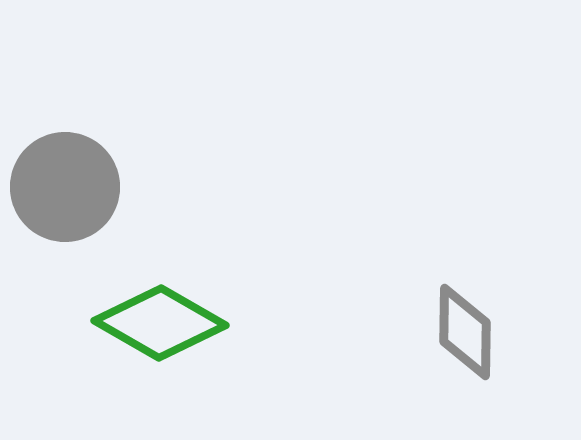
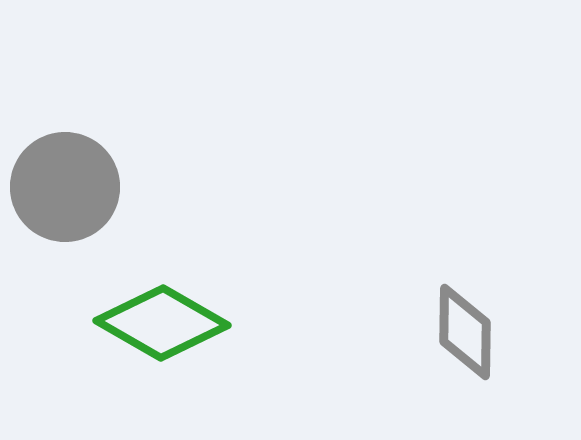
green diamond: moved 2 px right
